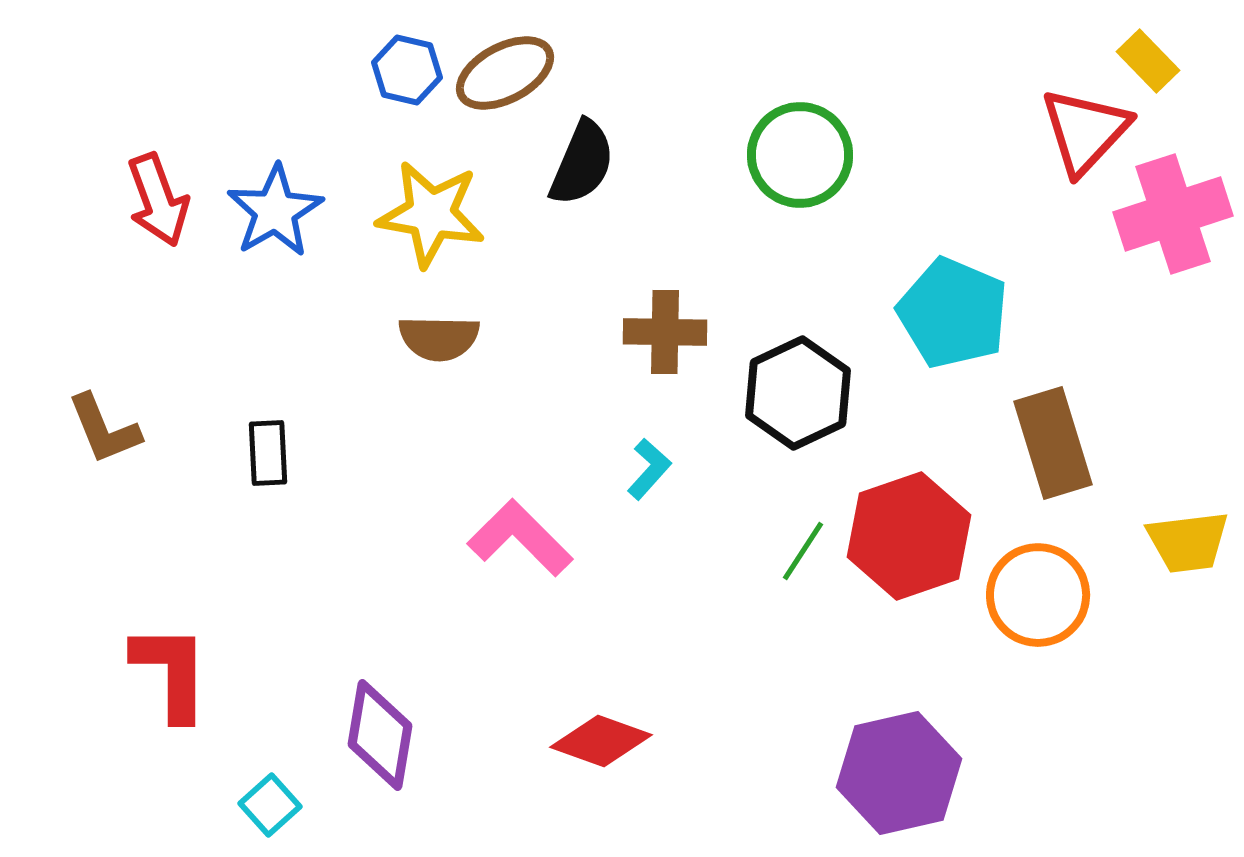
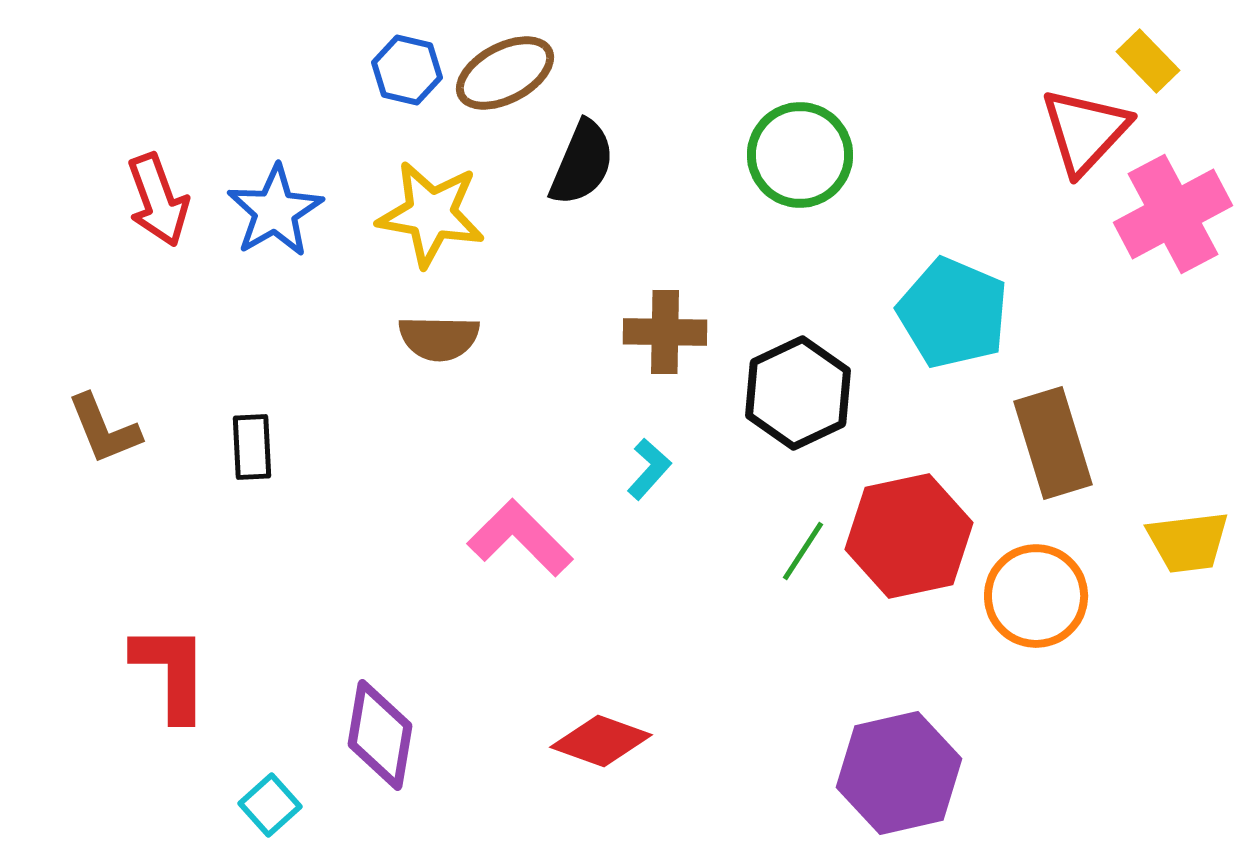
pink cross: rotated 10 degrees counterclockwise
black rectangle: moved 16 px left, 6 px up
red hexagon: rotated 7 degrees clockwise
orange circle: moved 2 px left, 1 px down
